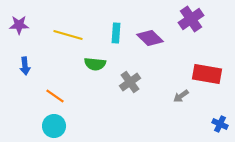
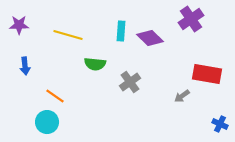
cyan rectangle: moved 5 px right, 2 px up
gray arrow: moved 1 px right
cyan circle: moved 7 px left, 4 px up
